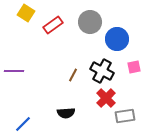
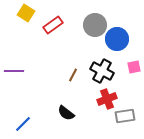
gray circle: moved 5 px right, 3 px down
red cross: moved 1 px right, 1 px down; rotated 24 degrees clockwise
black semicircle: rotated 42 degrees clockwise
